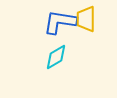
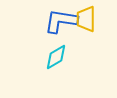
blue L-shape: moved 1 px right, 1 px up
